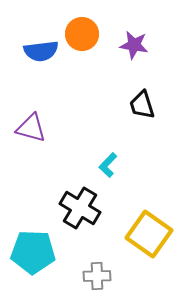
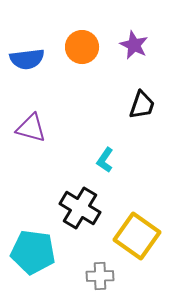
orange circle: moved 13 px down
purple star: rotated 16 degrees clockwise
blue semicircle: moved 14 px left, 8 px down
black trapezoid: rotated 144 degrees counterclockwise
cyan L-shape: moved 3 px left, 5 px up; rotated 10 degrees counterclockwise
yellow square: moved 12 px left, 2 px down
cyan pentagon: rotated 6 degrees clockwise
gray cross: moved 3 px right
